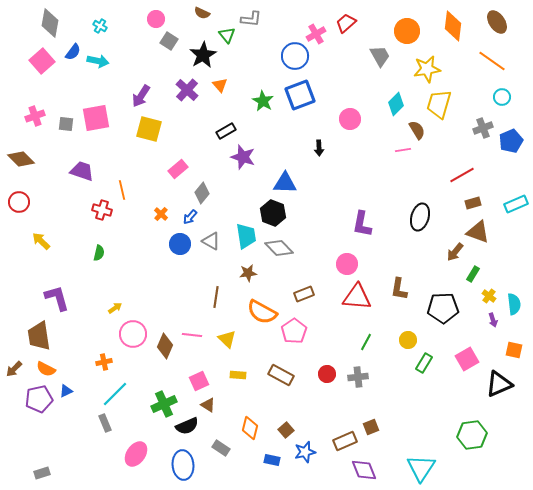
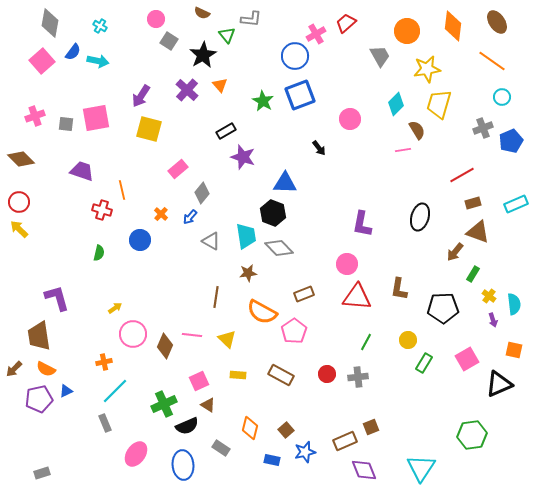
black arrow at (319, 148): rotated 35 degrees counterclockwise
yellow arrow at (41, 241): moved 22 px left, 12 px up
blue circle at (180, 244): moved 40 px left, 4 px up
cyan line at (115, 394): moved 3 px up
